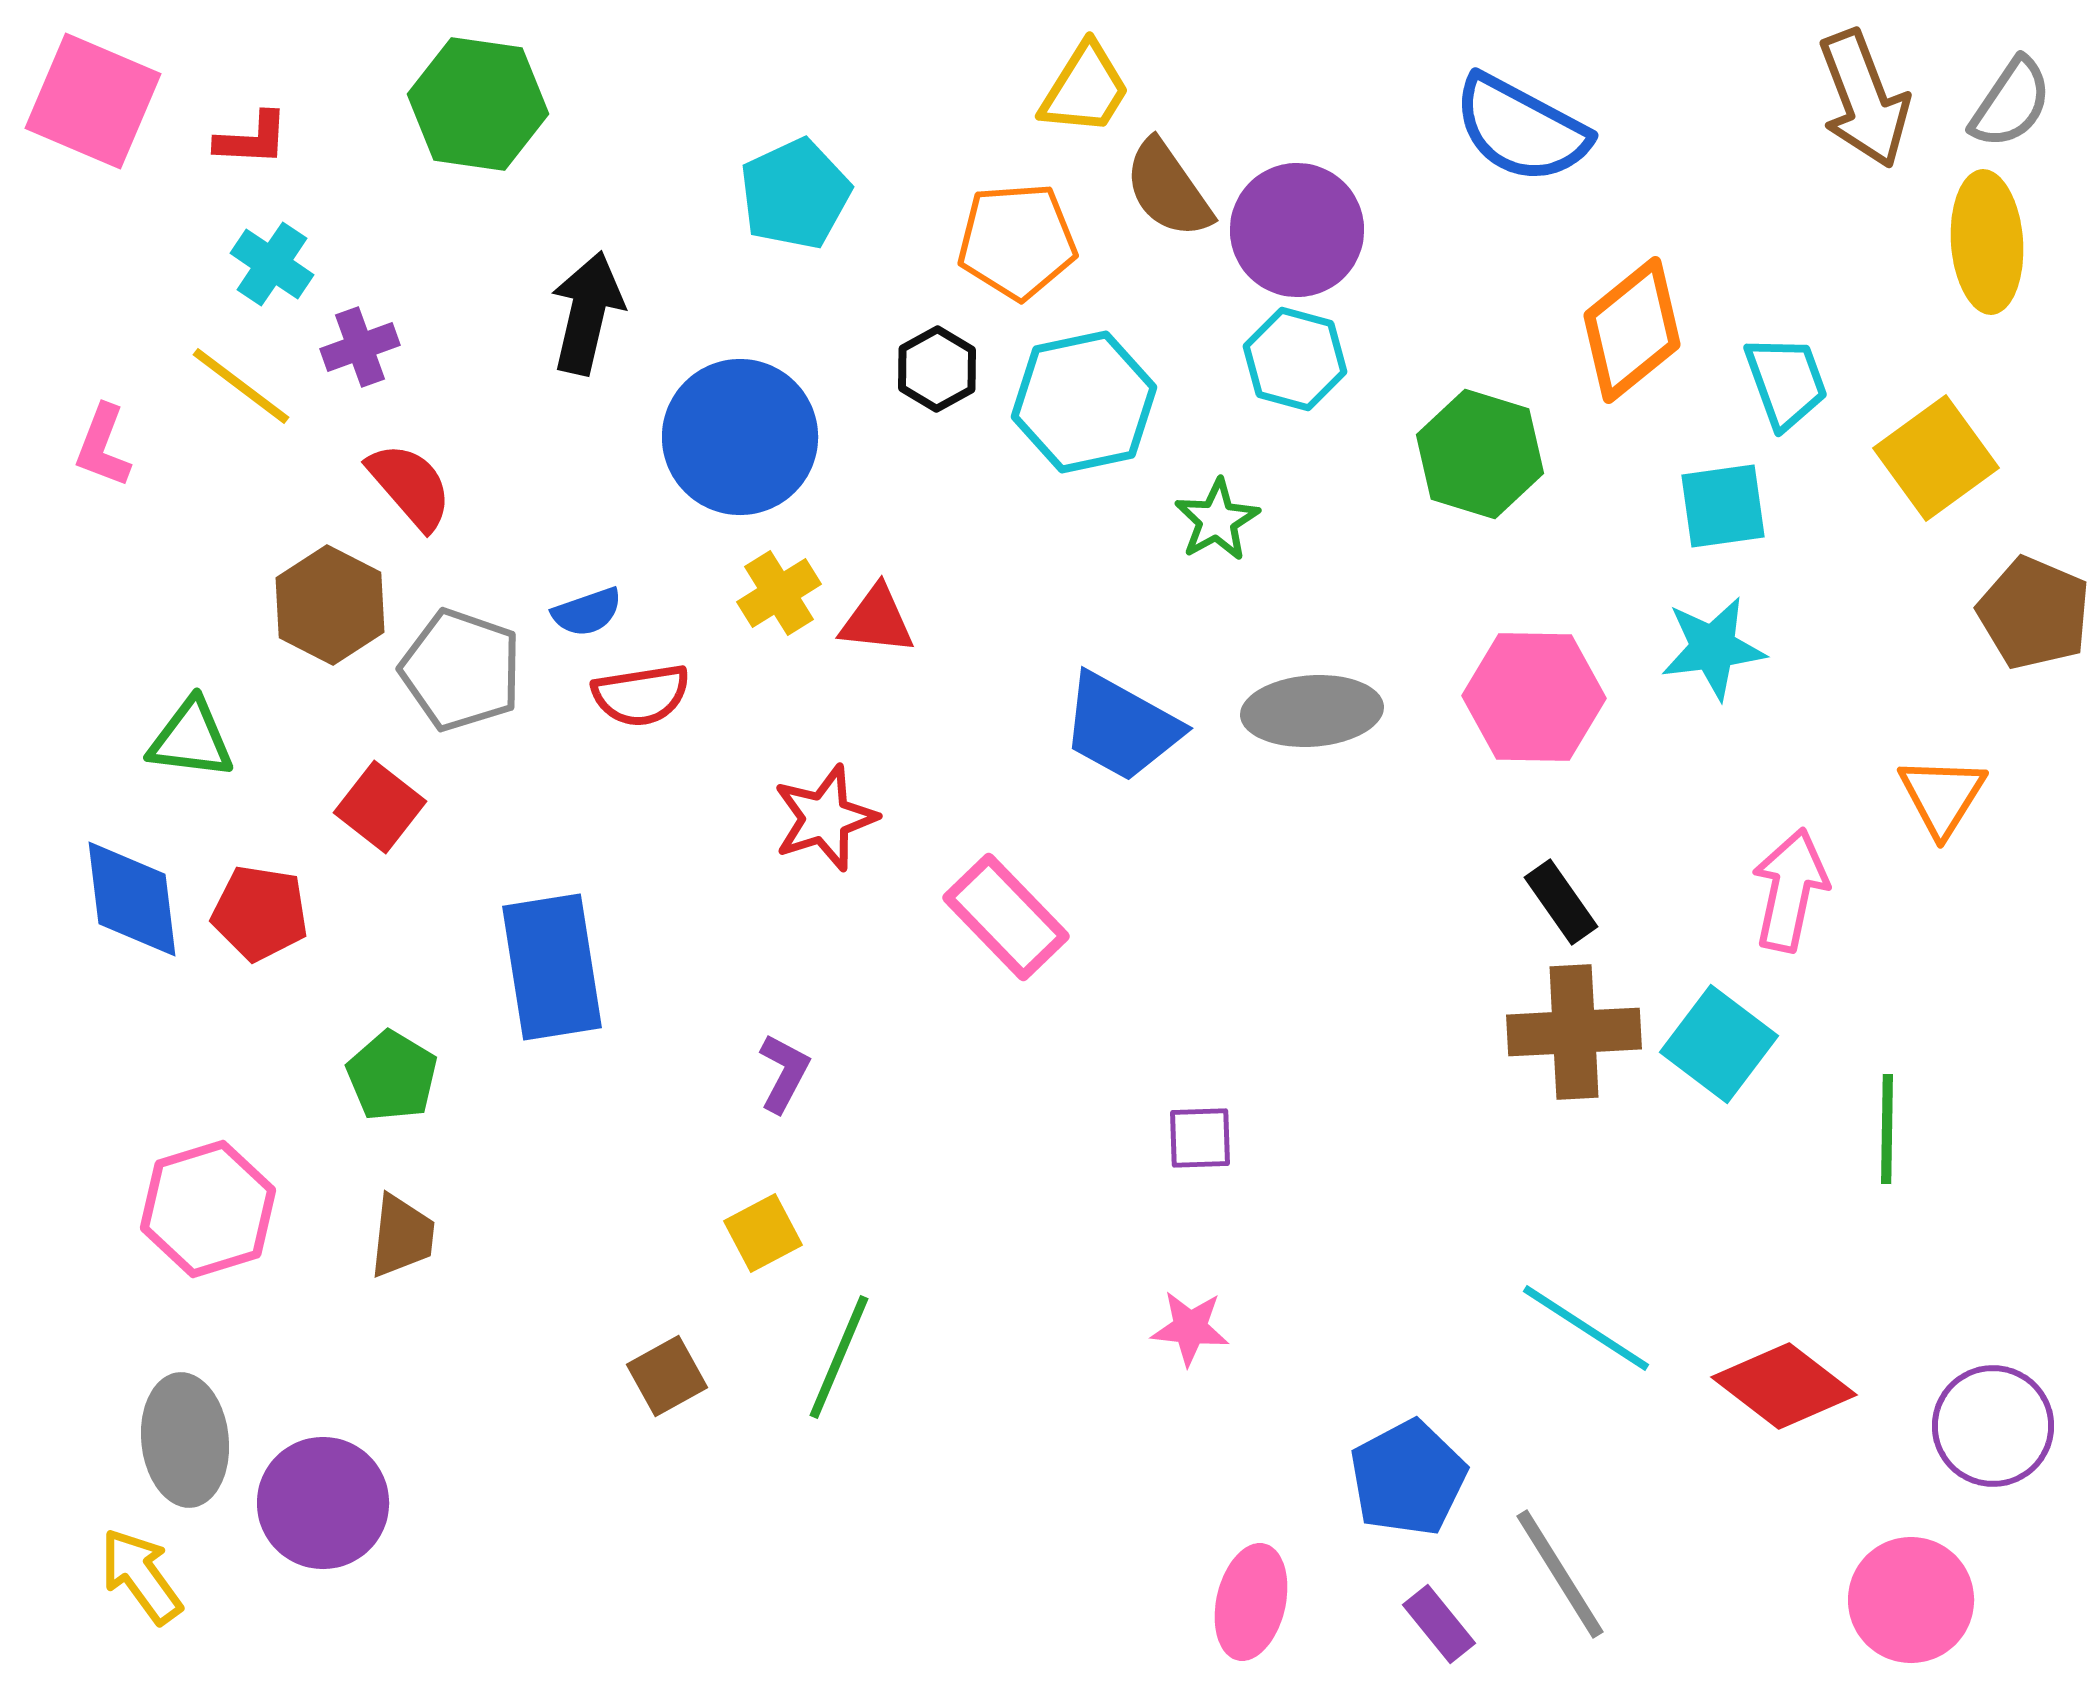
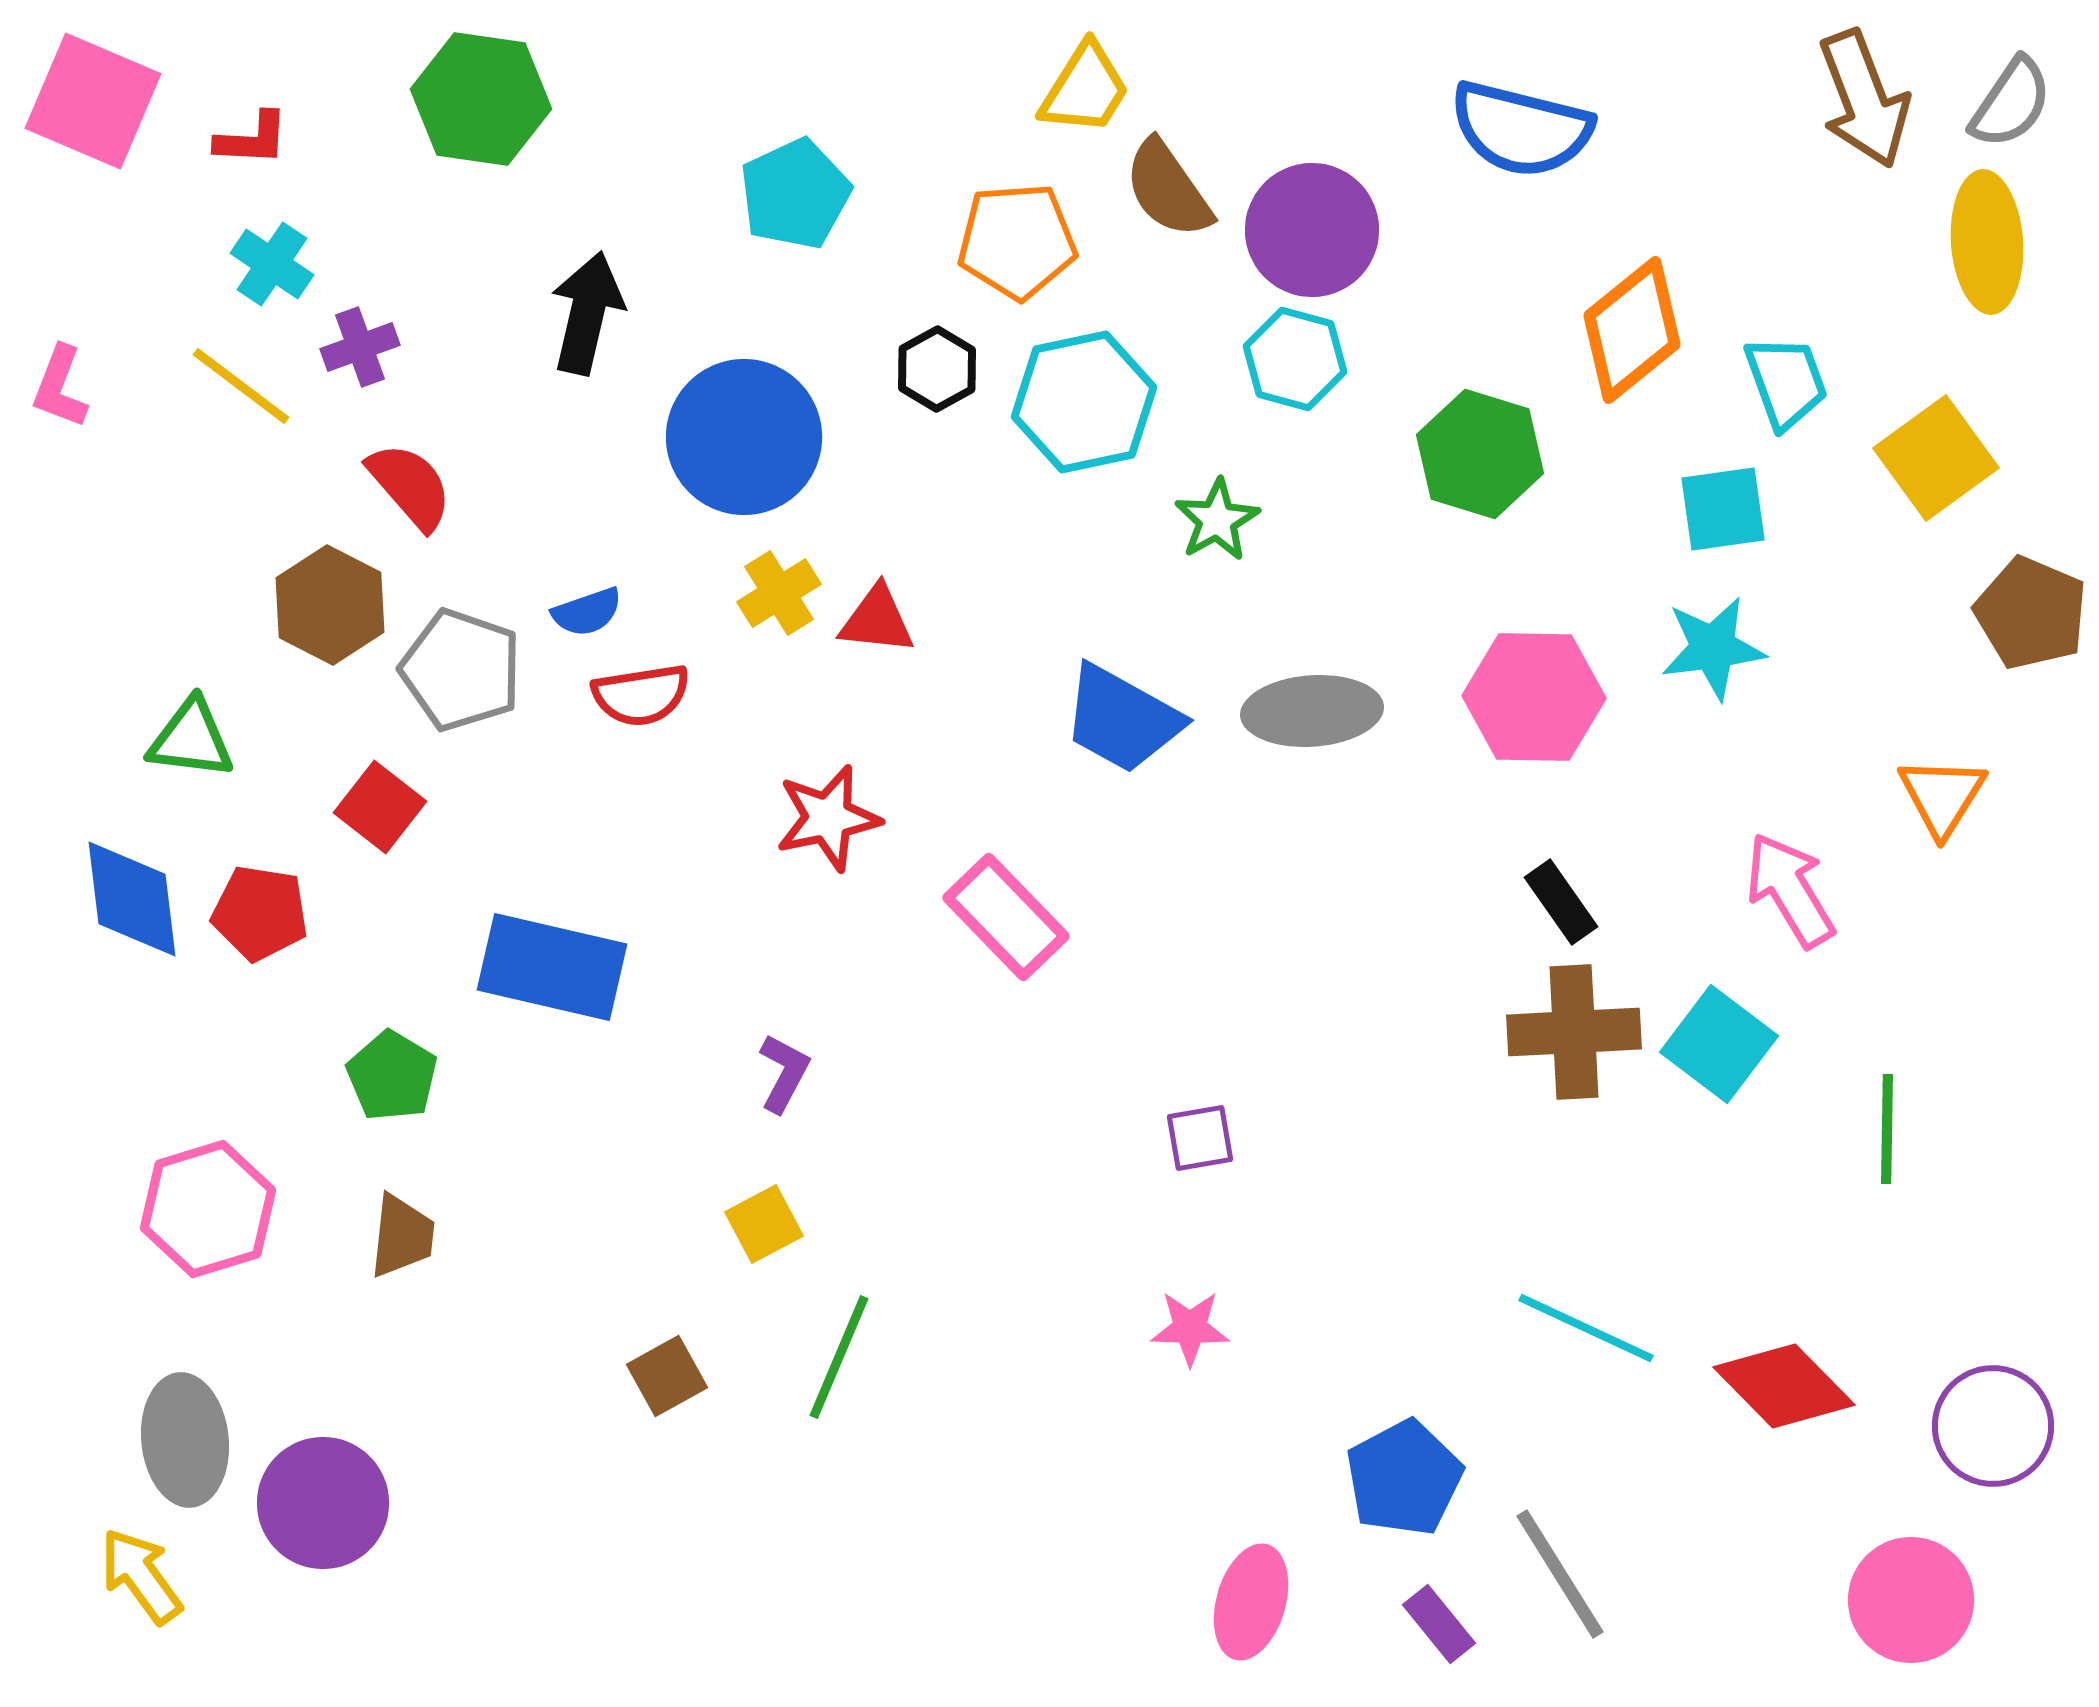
green hexagon at (478, 104): moved 3 px right, 5 px up
blue semicircle at (1521, 129): rotated 14 degrees counterclockwise
purple circle at (1297, 230): moved 15 px right
blue circle at (740, 437): moved 4 px right
pink L-shape at (103, 446): moved 43 px left, 59 px up
cyan square at (1723, 506): moved 3 px down
brown pentagon at (2034, 613): moved 3 px left
blue trapezoid at (1121, 727): moved 1 px right, 8 px up
red star at (825, 818): moved 3 px right; rotated 6 degrees clockwise
pink arrow at (1790, 890): rotated 43 degrees counterclockwise
blue rectangle at (552, 967): rotated 68 degrees counterclockwise
purple square at (1200, 1138): rotated 8 degrees counterclockwise
yellow square at (763, 1233): moved 1 px right, 9 px up
pink star at (1190, 1328): rotated 4 degrees counterclockwise
cyan line at (1586, 1328): rotated 8 degrees counterclockwise
red diamond at (1784, 1386): rotated 8 degrees clockwise
blue pentagon at (1408, 1478): moved 4 px left
pink ellipse at (1251, 1602): rotated 3 degrees clockwise
